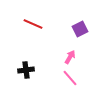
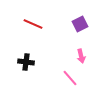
purple square: moved 5 px up
pink arrow: moved 11 px right, 1 px up; rotated 136 degrees clockwise
black cross: moved 8 px up; rotated 14 degrees clockwise
